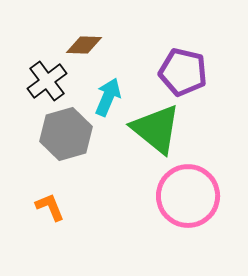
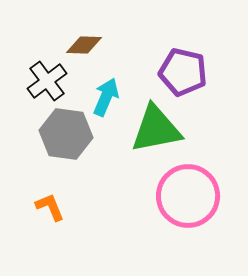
cyan arrow: moved 2 px left
green triangle: rotated 50 degrees counterclockwise
gray hexagon: rotated 24 degrees clockwise
